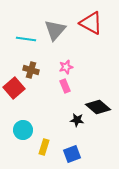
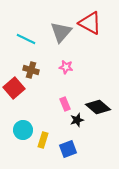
red triangle: moved 1 px left
gray triangle: moved 6 px right, 2 px down
cyan line: rotated 18 degrees clockwise
pink star: rotated 24 degrees clockwise
pink rectangle: moved 18 px down
black star: rotated 24 degrees counterclockwise
yellow rectangle: moved 1 px left, 7 px up
blue square: moved 4 px left, 5 px up
